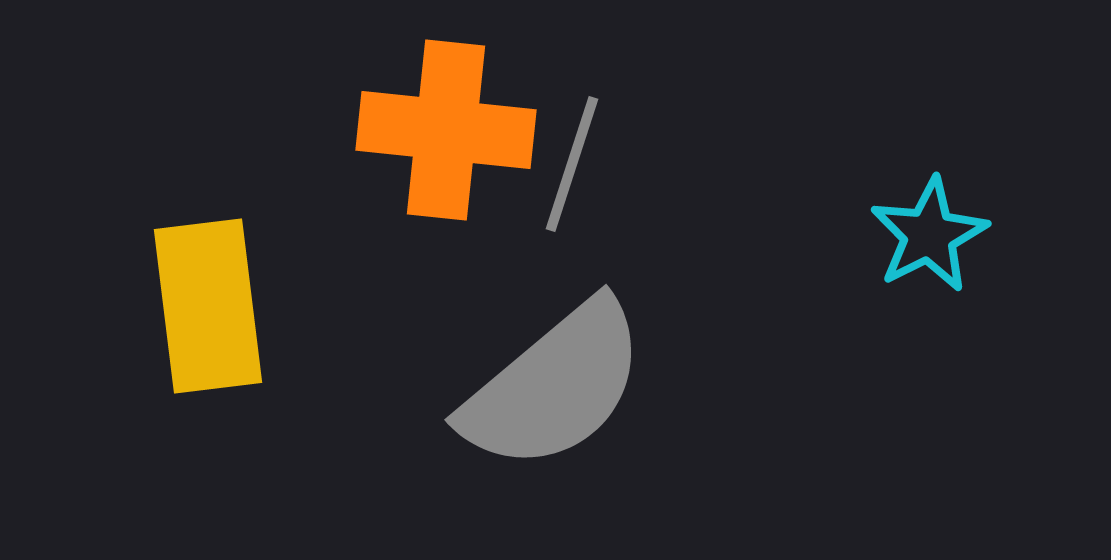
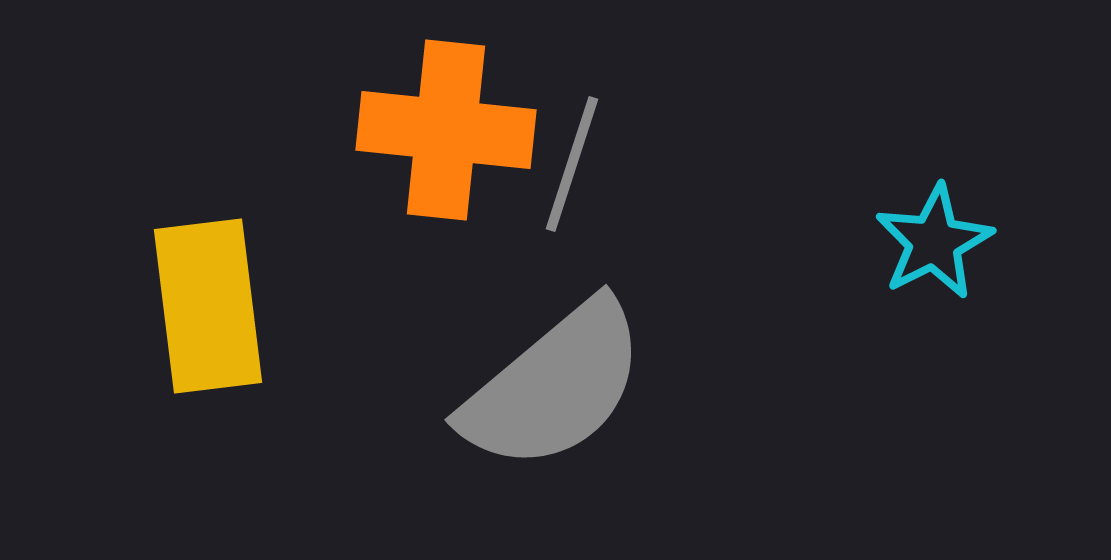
cyan star: moved 5 px right, 7 px down
